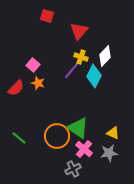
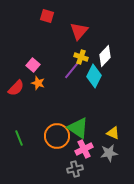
green line: rotated 28 degrees clockwise
pink cross: rotated 24 degrees clockwise
gray cross: moved 2 px right; rotated 14 degrees clockwise
